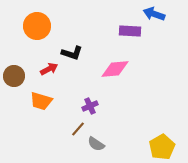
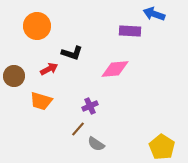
yellow pentagon: rotated 10 degrees counterclockwise
